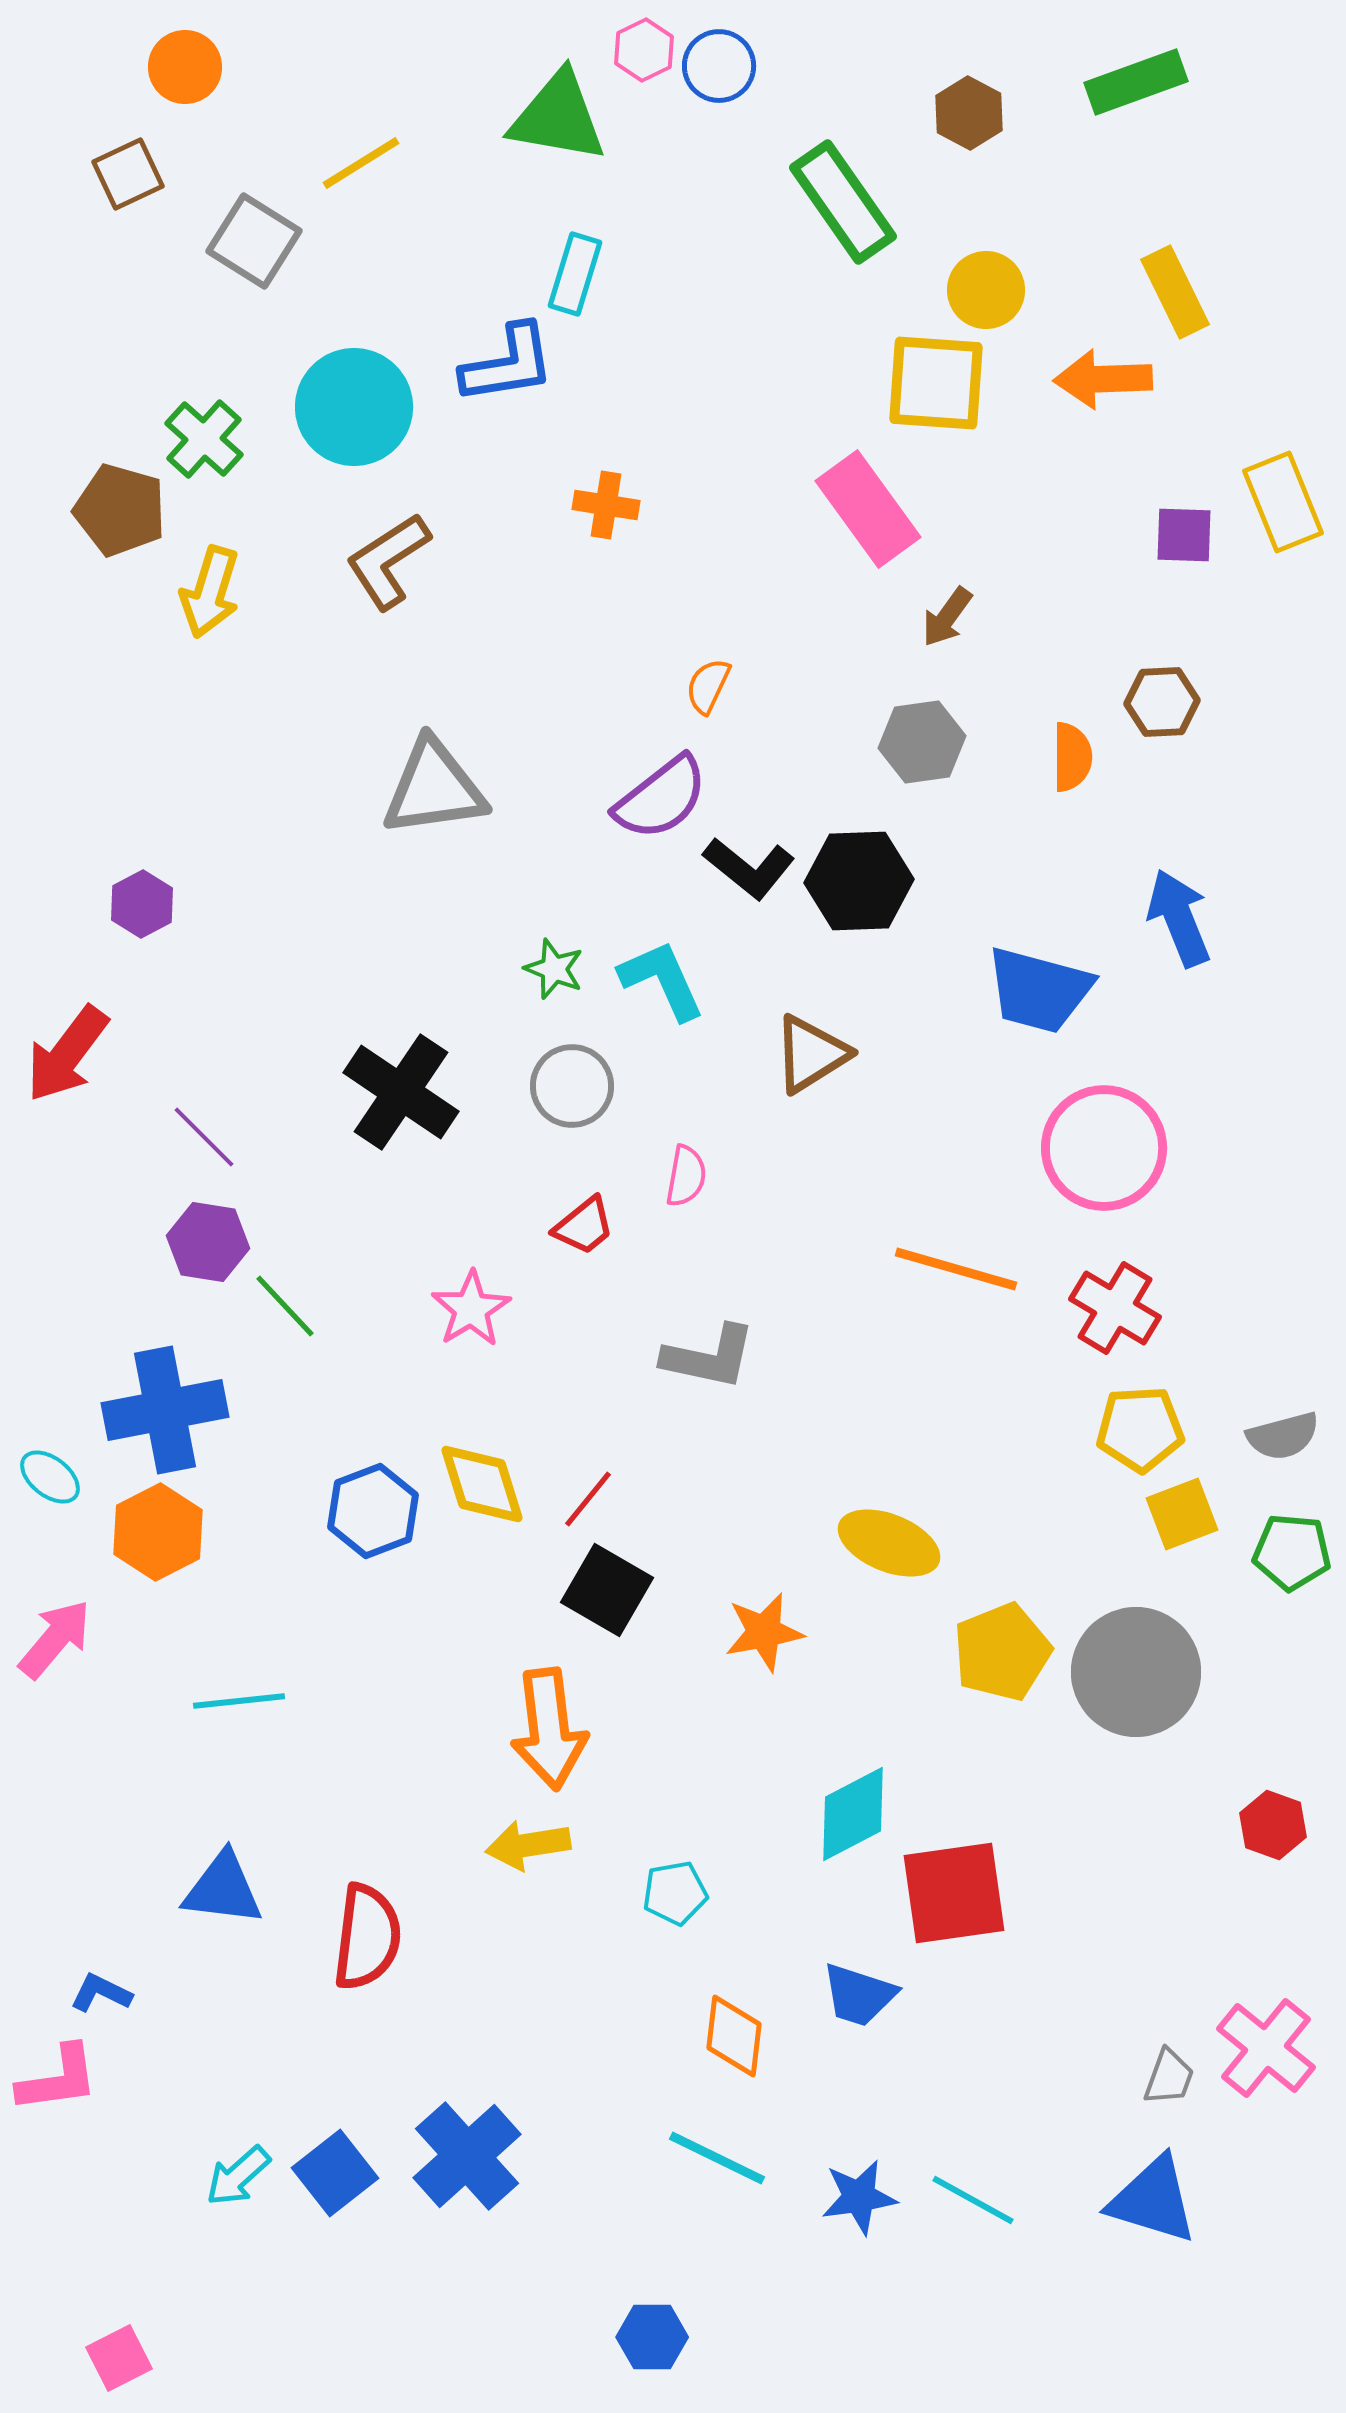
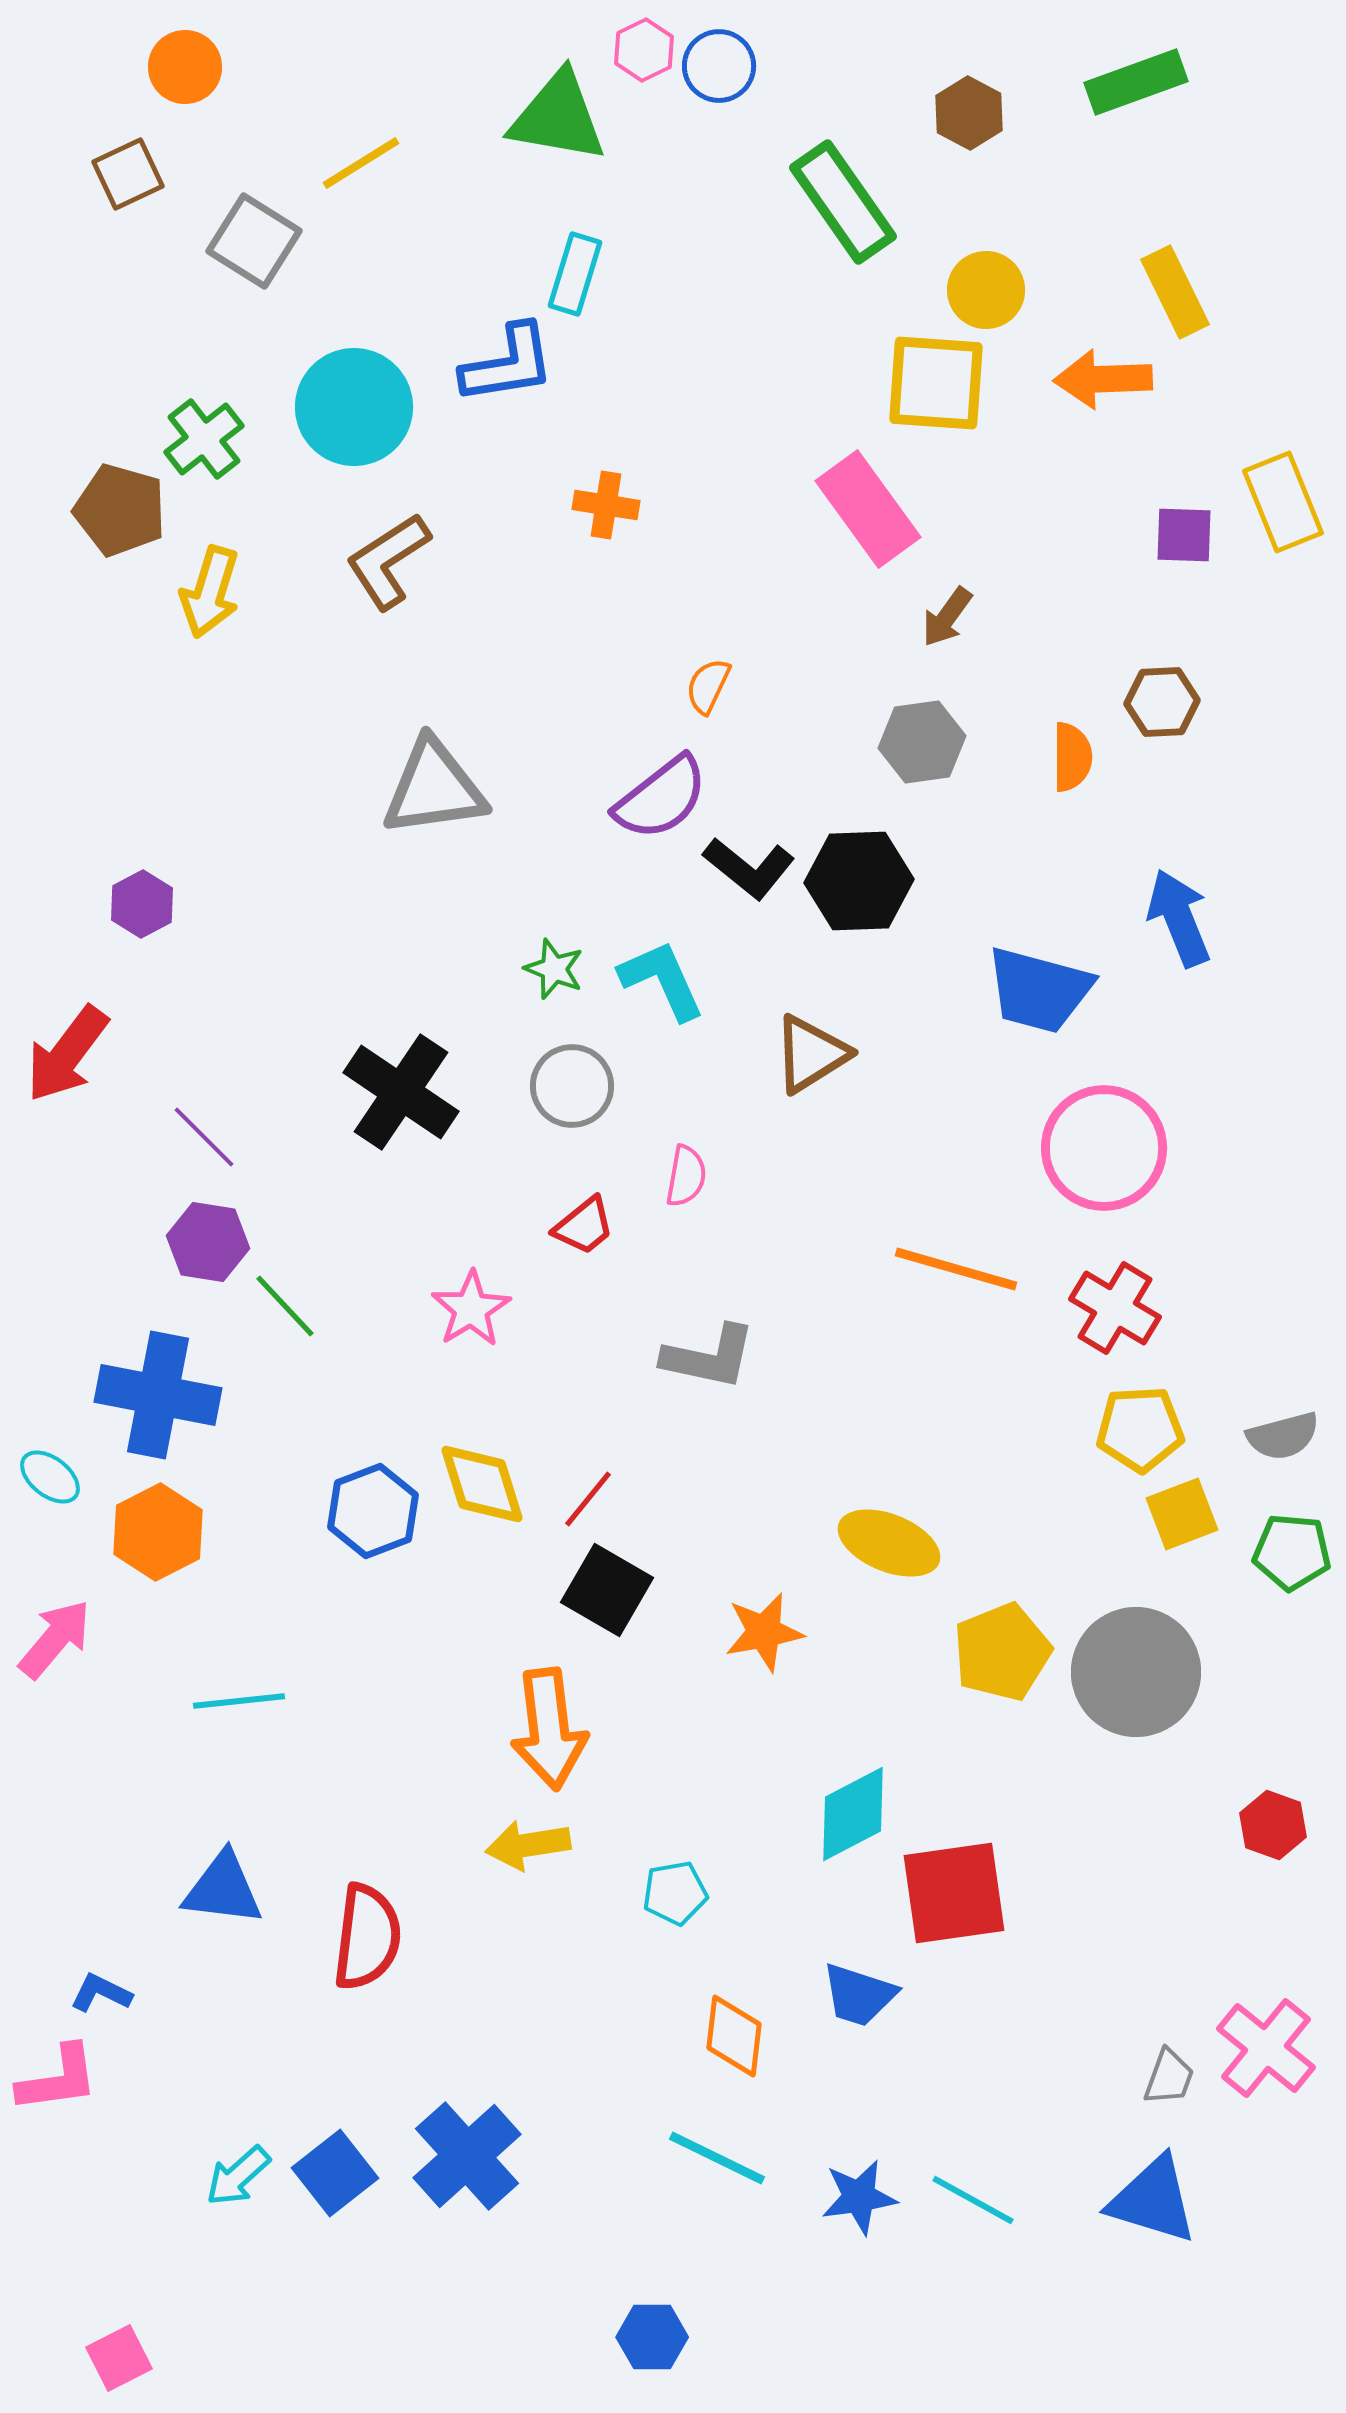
green cross at (204, 439): rotated 10 degrees clockwise
blue cross at (165, 1410): moved 7 px left, 15 px up; rotated 22 degrees clockwise
